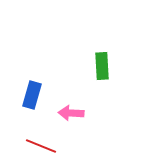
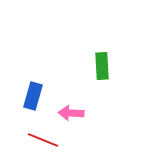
blue rectangle: moved 1 px right, 1 px down
red line: moved 2 px right, 6 px up
